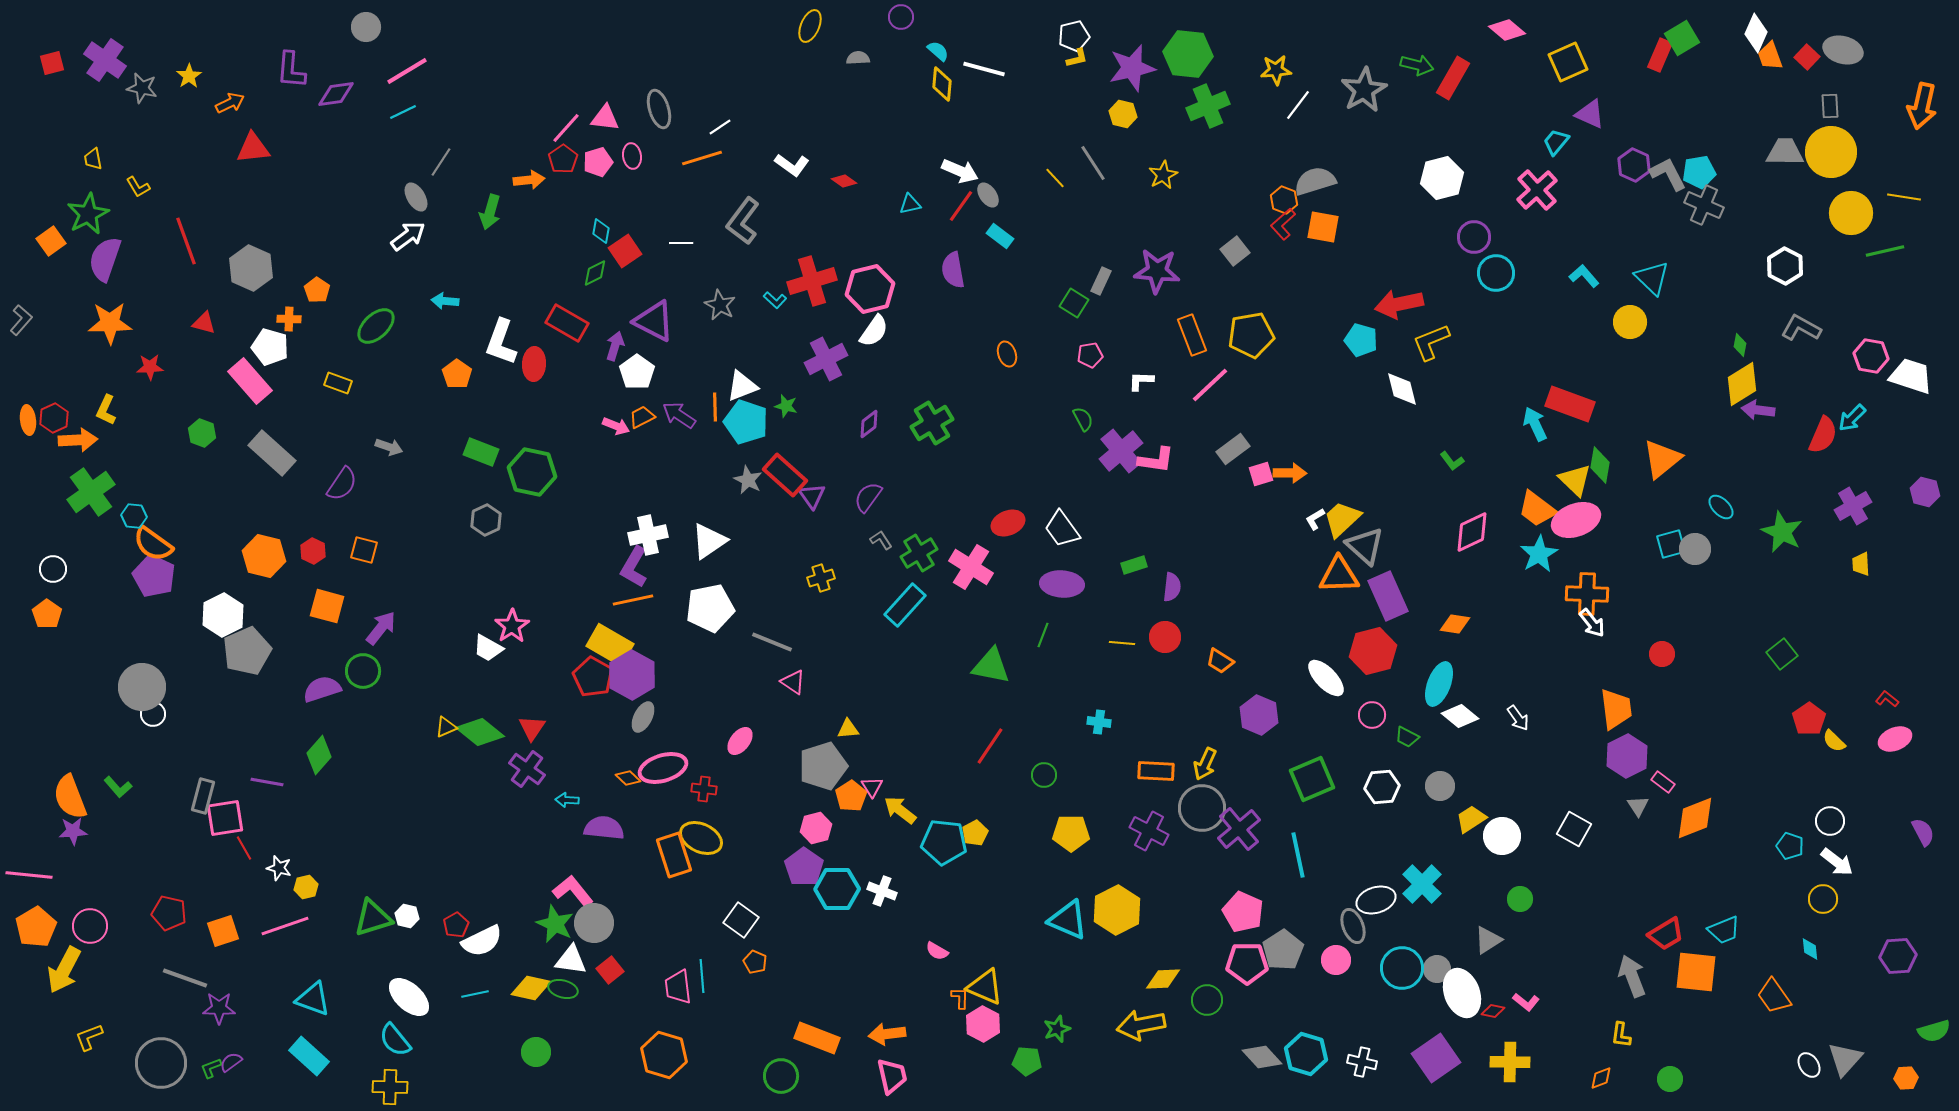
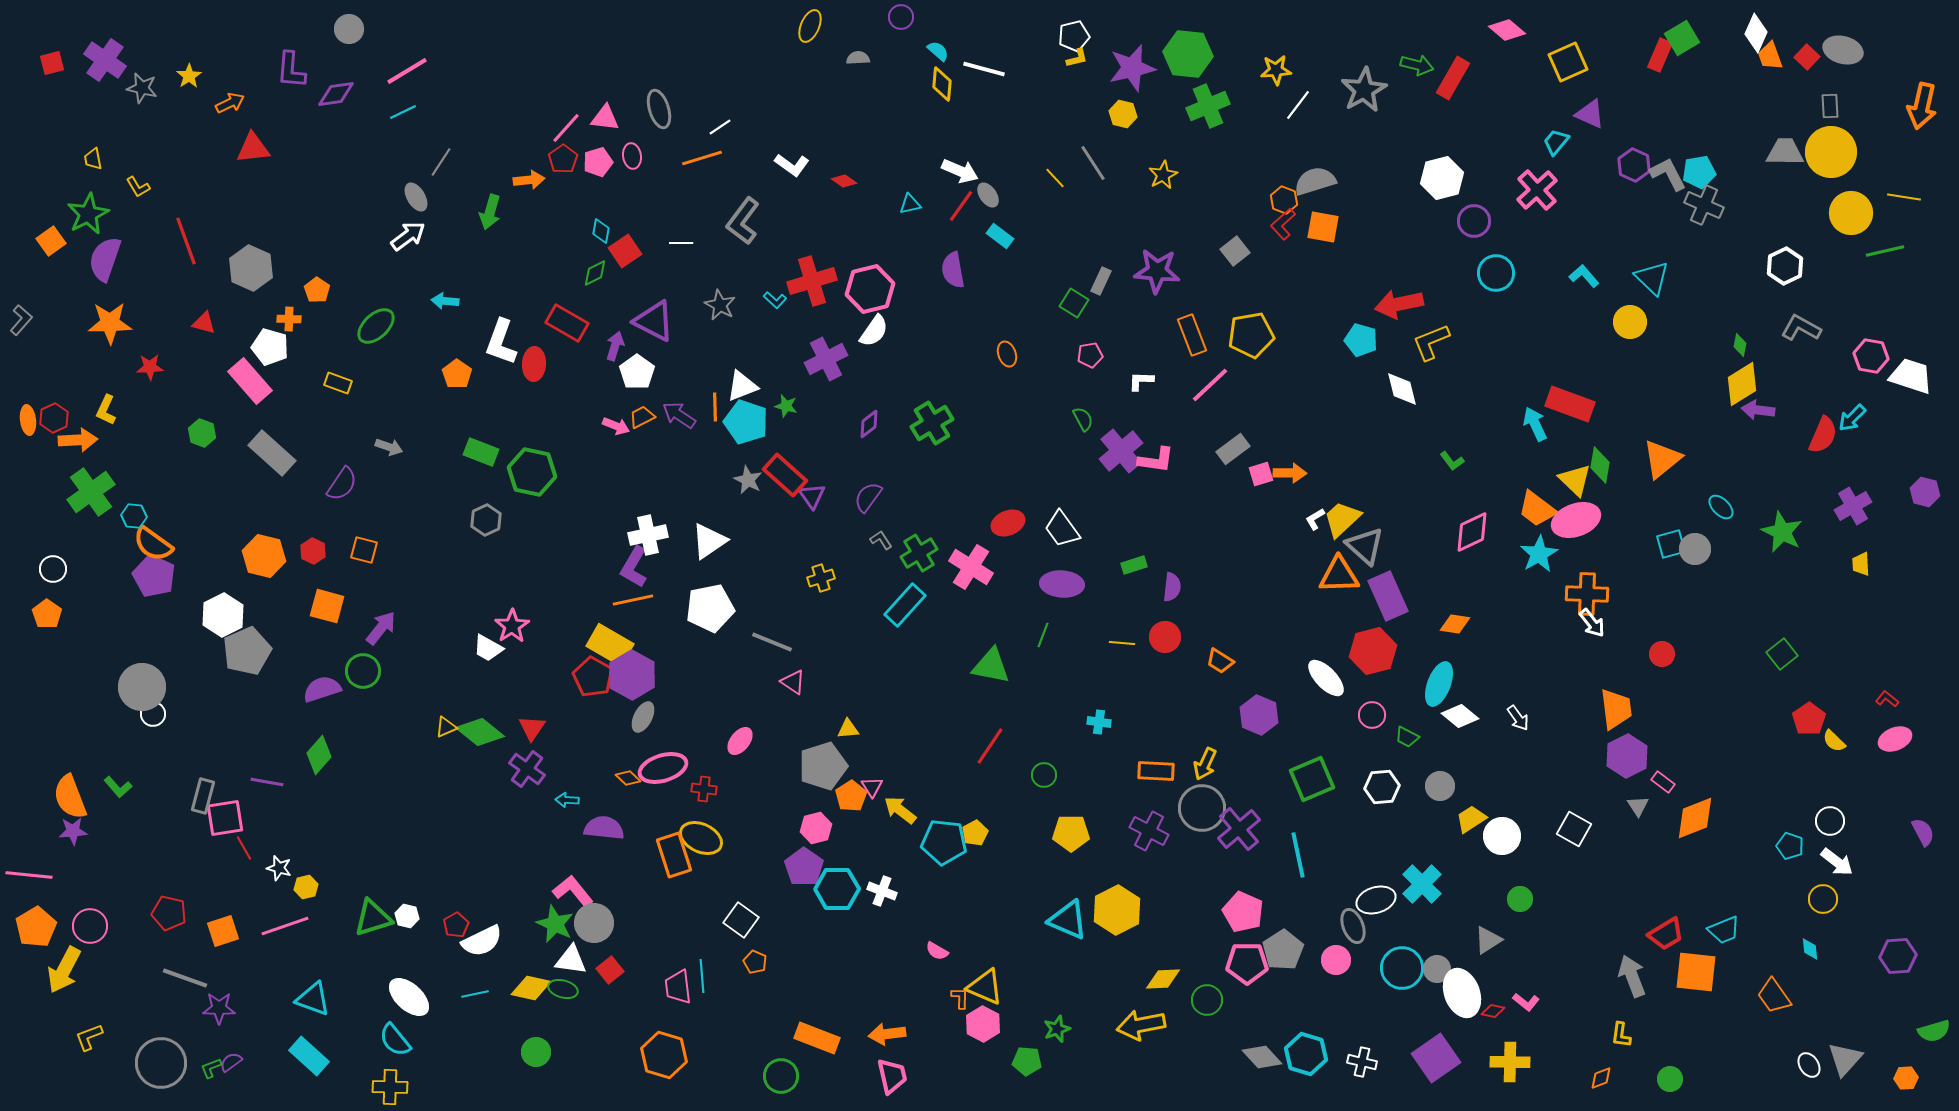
gray circle at (366, 27): moved 17 px left, 2 px down
purple circle at (1474, 237): moved 16 px up
white hexagon at (1785, 266): rotated 6 degrees clockwise
